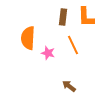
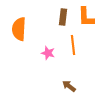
orange semicircle: moved 9 px left, 9 px up
orange line: rotated 18 degrees clockwise
